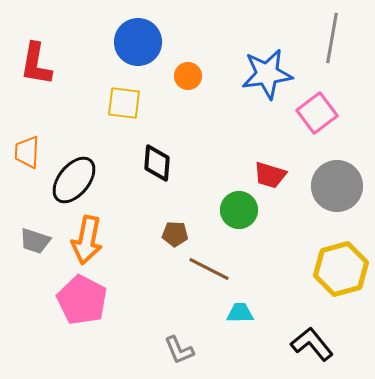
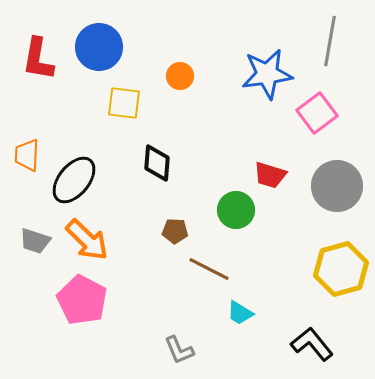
gray line: moved 2 px left, 3 px down
blue circle: moved 39 px left, 5 px down
red L-shape: moved 2 px right, 5 px up
orange circle: moved 8 px left
orange trapezoid: moved 3 px down
green circle: moved 3 px left
brown pentagon: moved 3 px up
orange arrow: rotated 57 degrees counterclockwise
cyan trapezoid: rotated 148 degrees counterclockwise
